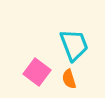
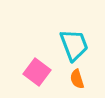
orange semicircle: moved 8 px right
